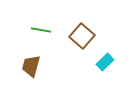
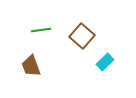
green line: rotated 18 degrees counterclockwise
brown trapezoid: rotated 35 degrees counterclockwise
